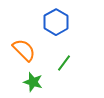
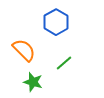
green line: rotated 12 degrees clockwise
